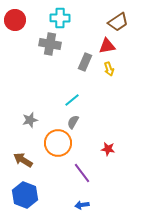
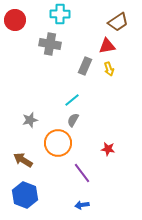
cyan cross: moved 4 px up
gray rectangle: moved 4 px down
gray semicircle: moved 2 px up
